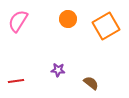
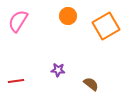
orange circle: moved 3 px up
brown semicircle: moved 1 px down
